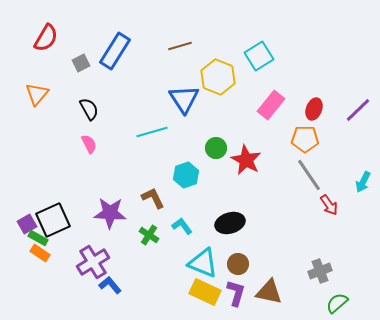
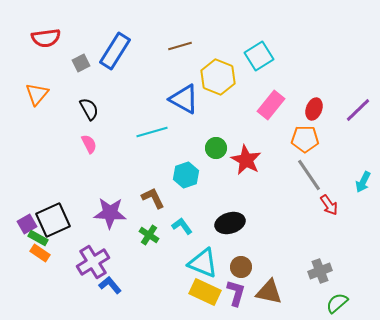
red semicircle: rotated 52 degrees clockwise
blue triangle: rotated 28 degrees counterclockwise
brown circle: moved 3 px right, 3 px down
